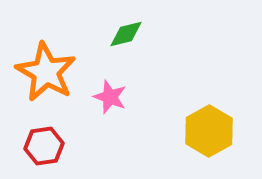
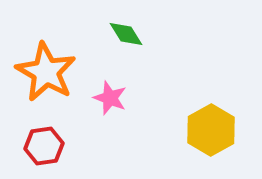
green diamond: rotated 72 degrees clockwise
pink star: moved 1 px down
yellow hexagon: moved 2 px right, 1 px up
